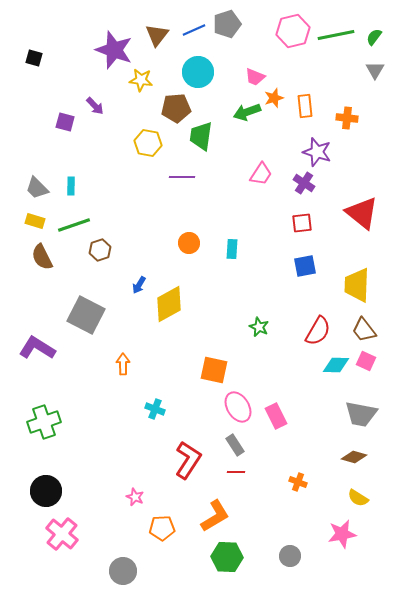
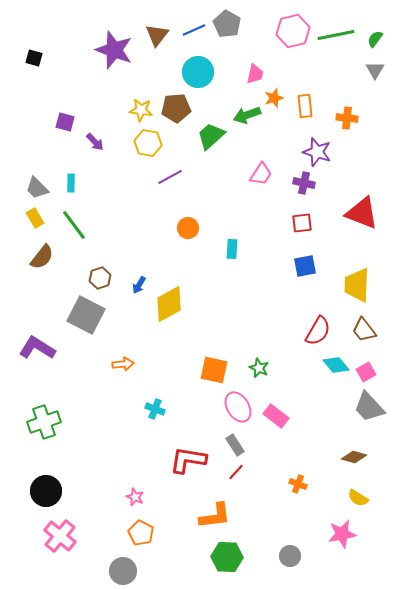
gray pentagon at (227, 24): rotated 24 degrees counterclockwise
green semicircle at (374, 37): moved 1 px right, 2 px down
pink trapezoid at (255, 77): moved 3 px up; rotated 100 degrees counterclockwise
yellow star at (141, 80): moved 30 px down
purple arrow at (95, 106): moved 36 px down
green arrow at (247, 112): moved 3 px down
green trapezoid at (201, 136): moved 10 px right; rotated 40 degrees clockwise
purple line at (182, 177): moved 12 px left; rotated 30 degrees counterclockwise
purple cross at (304, 183): rotated 20 degrees counterclockwise
cyan rectangle at (71, 186): moved 3 px up
red triangle at (362, 213): rotated 18 degrees counterclockwise
yellow rectangle at (35, 221): moved 3 px up; rotated 42 degrees clockwise
green line at (74, 225): rotated 72 degrees clockwise
orange circle at (189, 243): moved 1 px left, 15 px up
brown hexagon at (100, 250): moved 28 px down
brown semicircle at (42, 257): rotated 116 degrees counterclockwise
green star at (259, 327): moved 41 px down
pink square at (366, 361): moved 11 px down; rotated 36 degrees clockwise
orange arrow at (123, 364): rotated 85 degrees clockwise
cyan diamond at (336, 365): rotated 48 degrees clockwise
gray trapezoid at (361, 414): moved 8 px right, 7 px up; rotated 36 degrees clockwise
pink rectangle at (276, 416): rotated 25 degrees counterclockwise
red L-shape at (188, 460): rotated 114 degrees counterclockwise
red line at (236, 472): rotated 48 degrees counterclockwise
orange cross at (298, 482): moved 2 px down
orange L-shape at (215, 516): rotated 24 degrees clockwise
orange pentagon at (162, 528): moved 21 px left, 5 px down; rotated 30 degrees clockwise
pink cross at (62, 534): moved 2 px left, 2 px down
